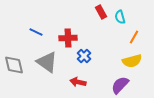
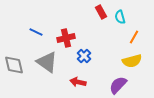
red cross: moved 2 px left; rotated 12 degrees counterclockwise
purple semicircle: moved 2 px left
